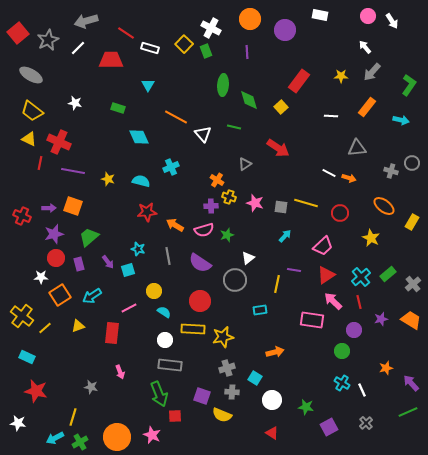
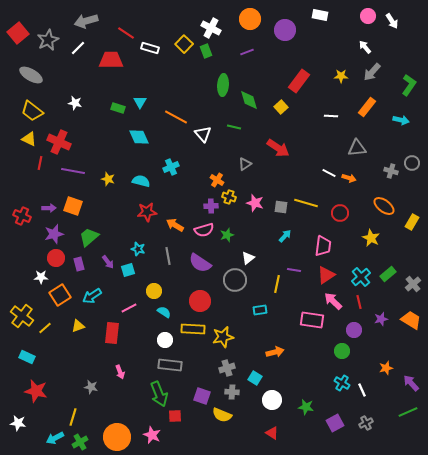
purple line at (247, 52): rotated 72 degrees clockwise
cyan triangle at (148, 85): moved 8 px left, 17 px down
pink trapezoid at (323, 246): rotated 40 degrees counterclockwise
gray cross at (366, 423): rotated 16 degrees clockwise
purple square at (329, 427): moved 6 px right, 4 px up
